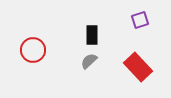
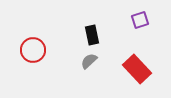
black rectangle: rotated 12 degrees counterclockwise
red rectangle: moved 1 px left, 2 px down
